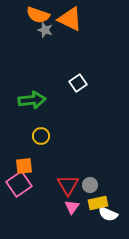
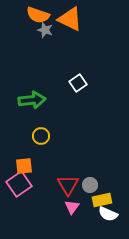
yellow rectangle: moved 4 px right, 3 px up
